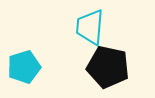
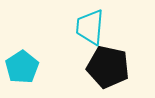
cyan pentagon: moved 2 px left; rotated 16 degrees counterclockwise
